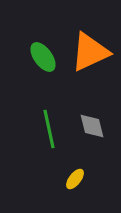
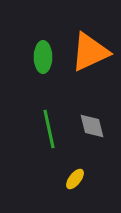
green ellipse: rotated 36 degrees clockwise
